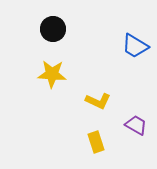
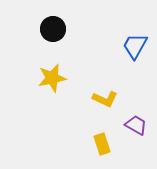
blue trapezoid: rotated 88 degrees clockwise
yellow star: moved 4 px down; rotated 16 degrees counterclockwise
yellow L-shape: moved 7 px right, 2 px up
yellow rectangle: moved 6 px right, 2 px down
